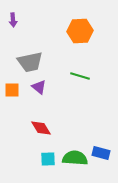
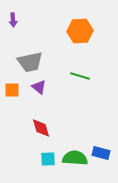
red diamond: rotated 15 degrees clockwise
